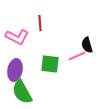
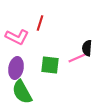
red line: rotated 21 degrees clockwise
black semicircle: moved 3 px down; rotated 21 degrees clockwise
pink line: moved 2 px down
green square: moved 1 px down
purple ellipse: moved 1 px right, 2 px up
